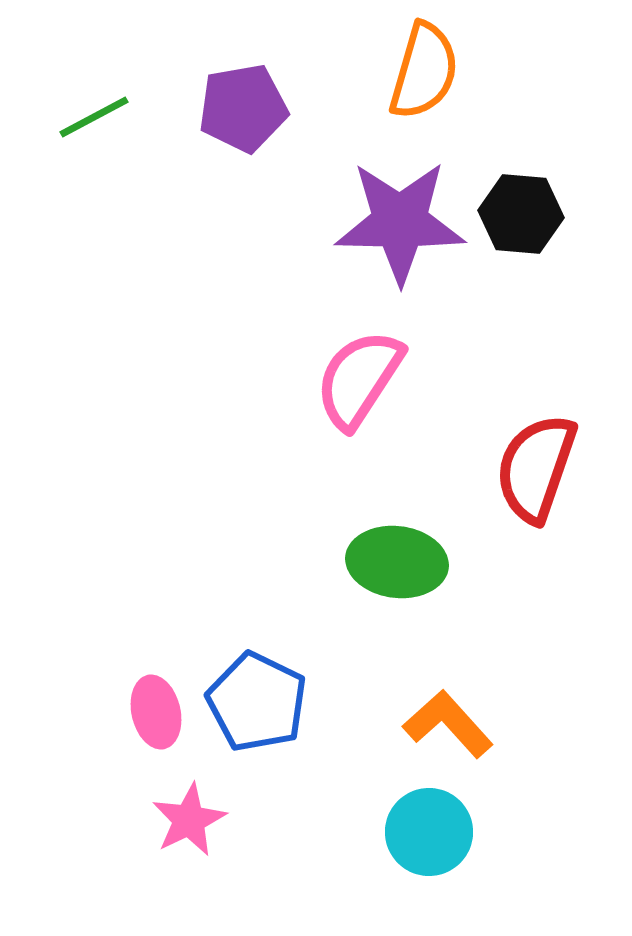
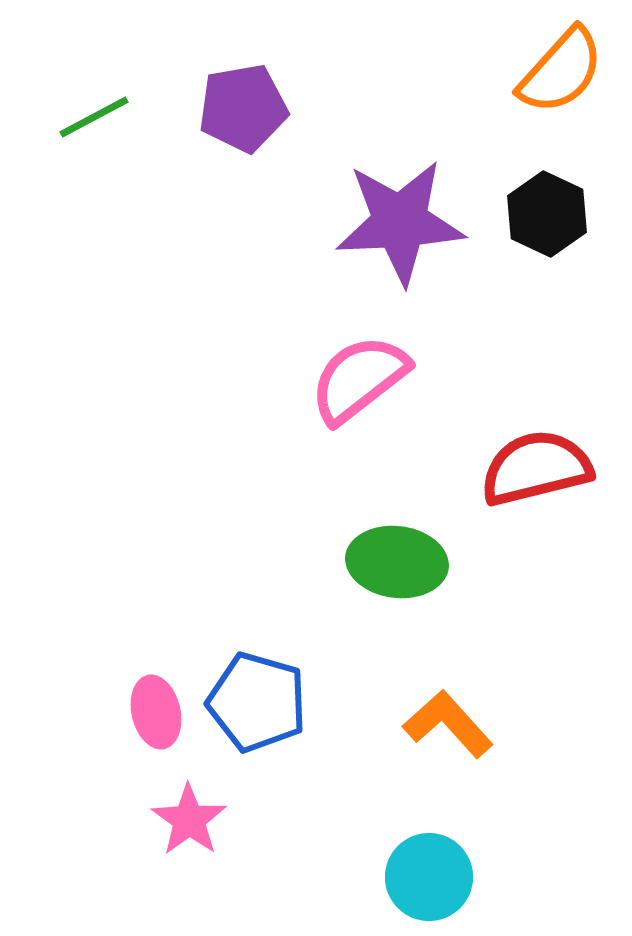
orange semicircle: moved 137 px right; rotated 26 degrees clockwise
black hexagon: moved 26 px right; rotated 20 degrees clockwise
purple star: rotated 4 degrees counterclockwise
pink semicircle: rotated 19 degrees clockwise
red semicircle: rotated 57 degrees clockwise
blue pentagon: rotated 10 degrees counterclockwise
pink star: rotated 10 degrees counterclockwise
cyan circle: moved 45 px down
